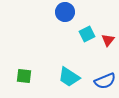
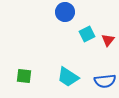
cyan trapezoid: moved 1 px left
blue semicircle: rotated 15 degrees clockwise
